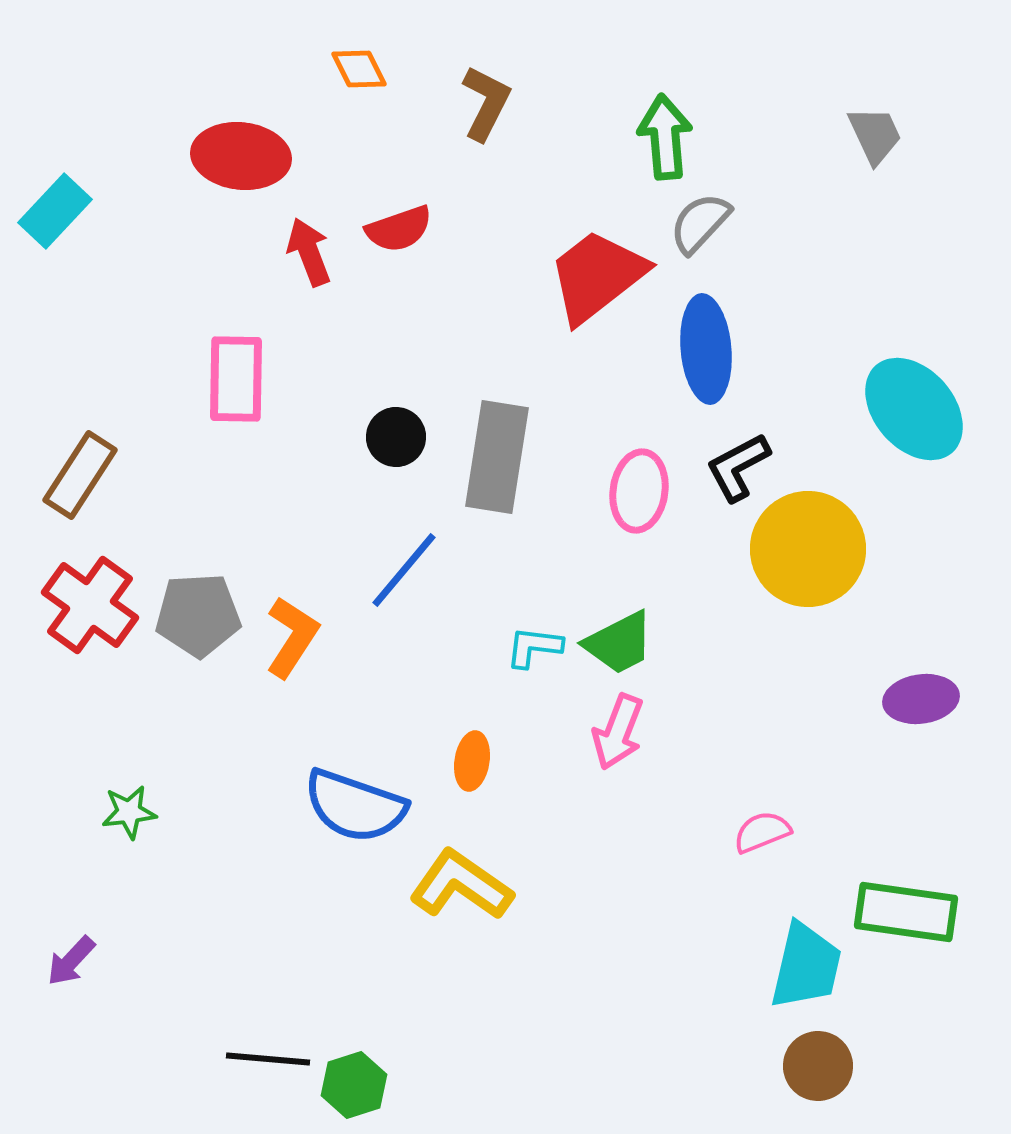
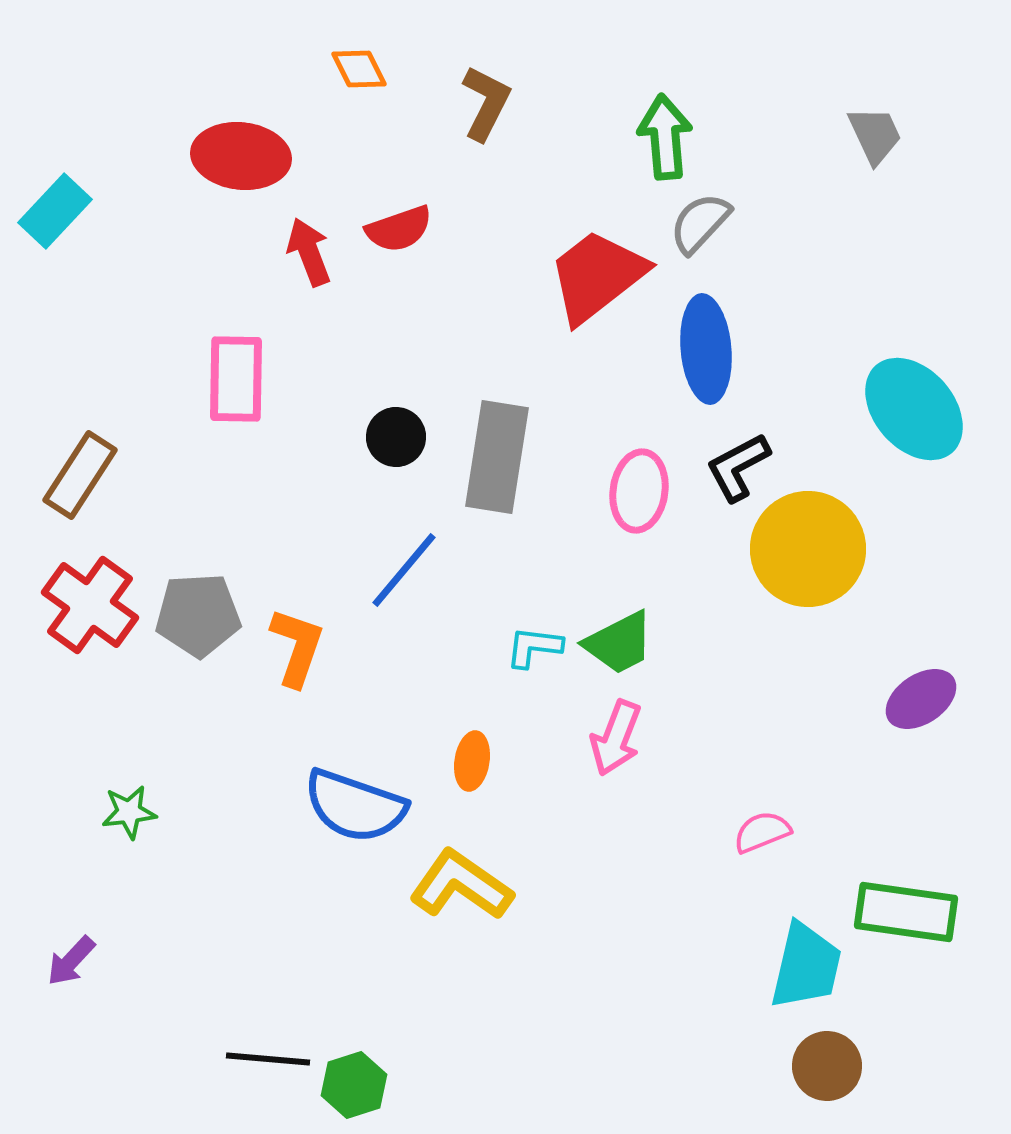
orange L-shape: moved 5 px right, 10 px down; rotated 14 degrees counterclockwise
purple ellipse: rotated 26 degrees counterclockwise
pink arrow: moved 2 px left, 6 px down
brown circle: moved 9 px right
